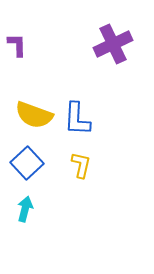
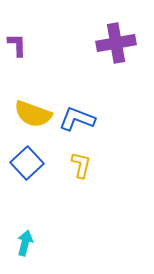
purple cross: moved 3 px right, 1 px up; rotated 15 degrees clockwise
yellow semicircle: moved 1 px left, 1 px up
blue L-shape: rotated 108 degrees clockwise
cyan arrow: moved 34 px down
